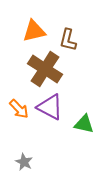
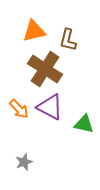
gray star: rotated 24 degrees clockwise
